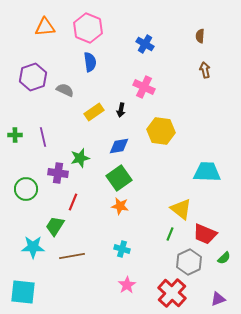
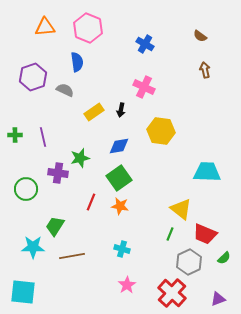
brown semicircle: rotated 56 degrees counterclockwise
blue semicircle: moved 13 px left
red line: moved 18 px right
